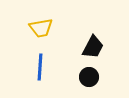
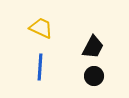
yellow trapezoid: rotated 145 degrees counterclockwise
black circle: moved 5 px right, 1 px up
